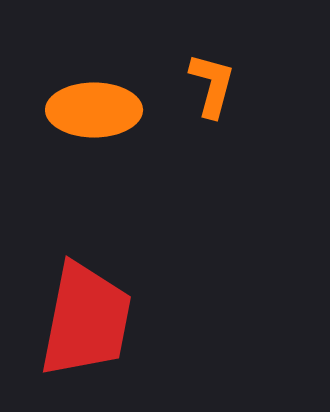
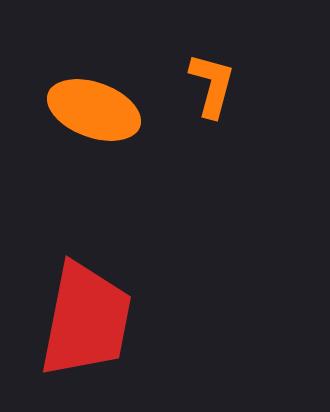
orange ellipse: rotated 20 degrees clockwise
